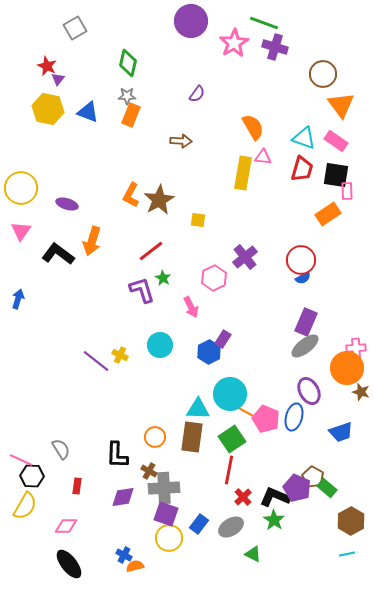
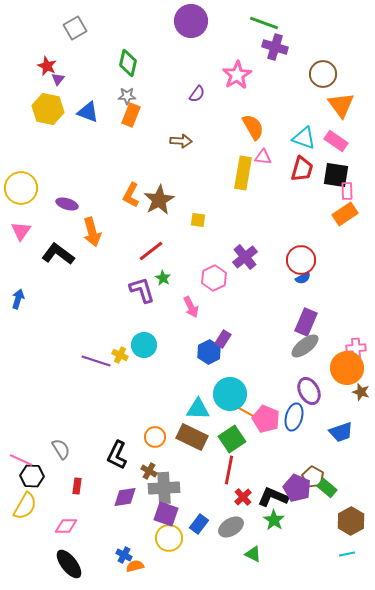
pink star at (234, 43): moved 3 px right, 32 px down
orange rectangle at (328, 214): moved 17 px right
orange arrow at (92, 241): moved 9 px up; rotated 32 degrees counterclockwise
cyan circle at (160, 345): moved 16 px left
purple line at (96, 361): rotated 20 degrees counterclockwise
brown rectangle at (192, 437): rotated 72 degrees counterclockwise
black L-shape at (117, 455): rotated 24 degrees clockwise
purple diamond at (123, 497): moved 2 px right
black L-shape at (275, 497): moved 2 px left
